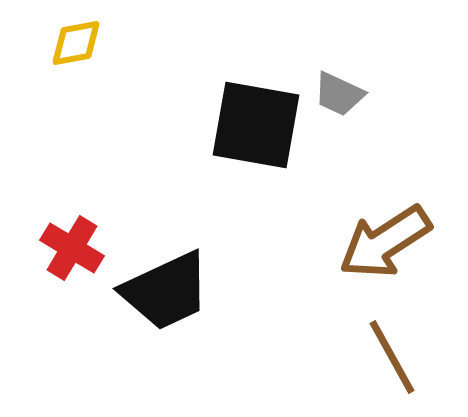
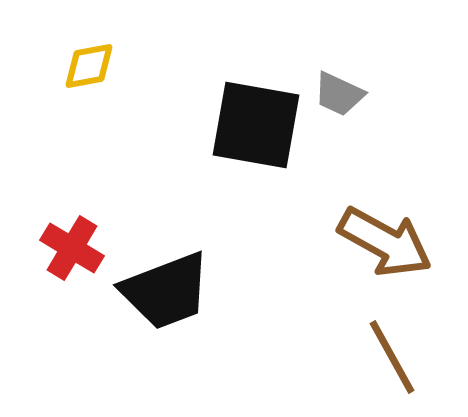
yellow diamond: moved 13 px right, 23 px down
brown arrow: rotated 118 degrees counterclockwise
black trapezoid: rotated 4 degrees clockwise
